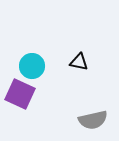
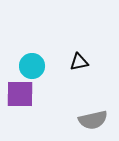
black triangle: rotated 24 degrees counterclockwise
purple square: rotated 24 degrees counterclockwise
